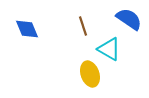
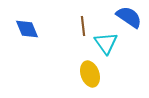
blue semicircle: moved 2 px up
brown line: rotated 12 degrees clockwise
cyan triangle: moved 3 px left, 6 px up; rotated 25 degrees clockwise
